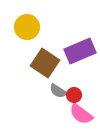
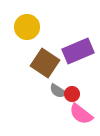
purple rectangle: moved 2 px left
red circle: moved 2 px left, 1 px up
